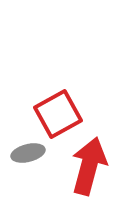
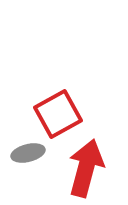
red arrow: moved 3 px left, 2 px down
